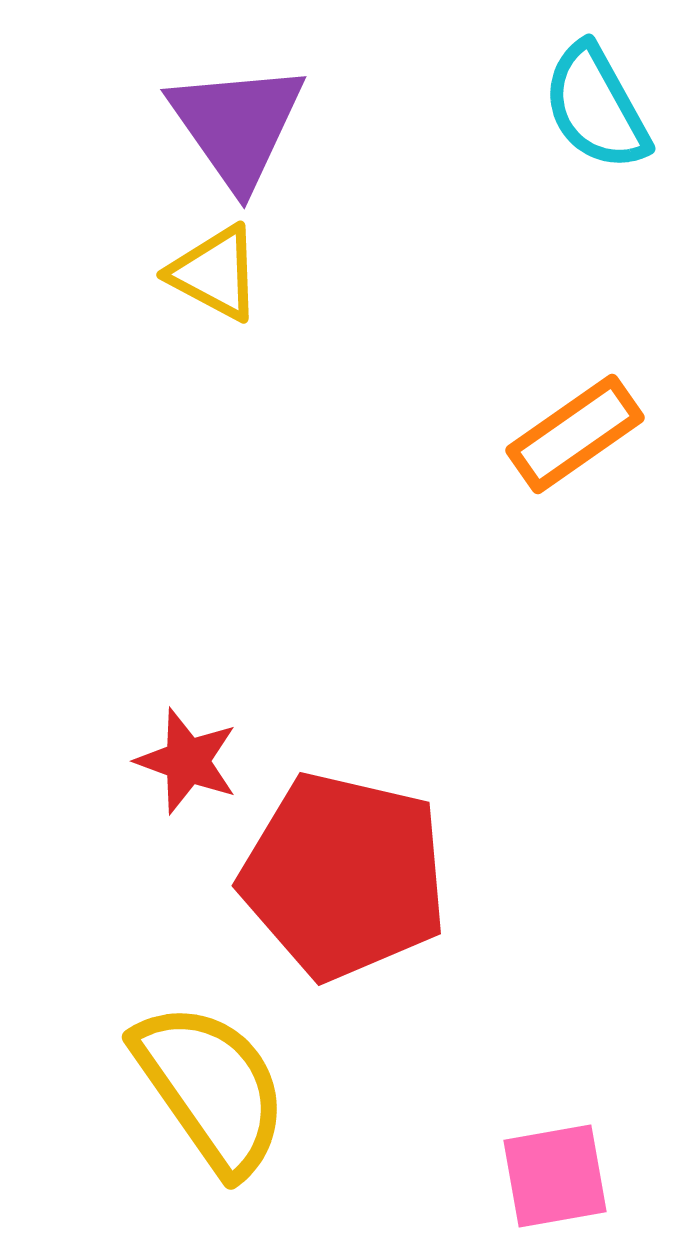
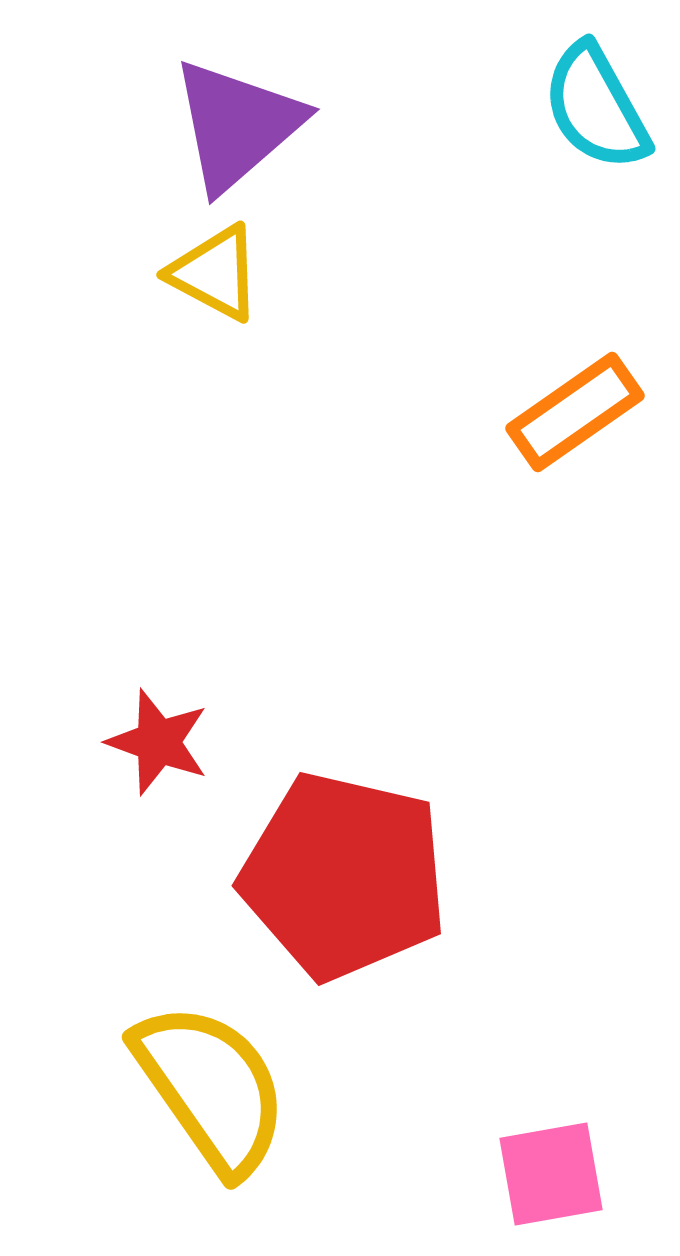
purple triangle: rotated 24 degrees clockwise
orange rectangle: moved 22 px up
red star: moved 29 px left, 19 px up
pink square: moved 4 px left, 2 px up
